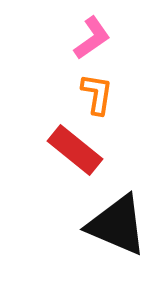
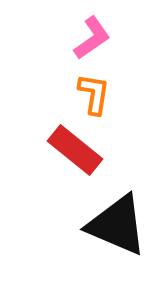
orange L-shape: moved 3 px left
